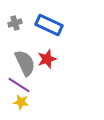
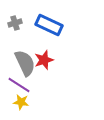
red star: moved 3 px left, 1 px down
